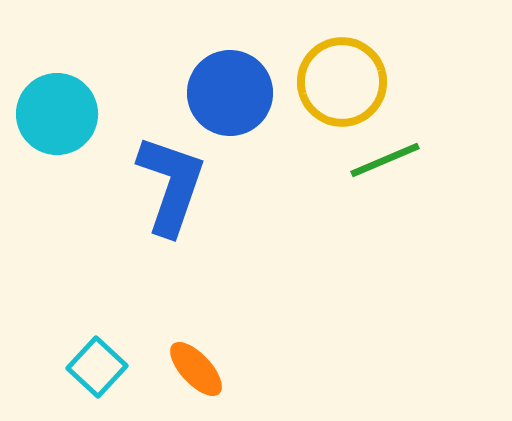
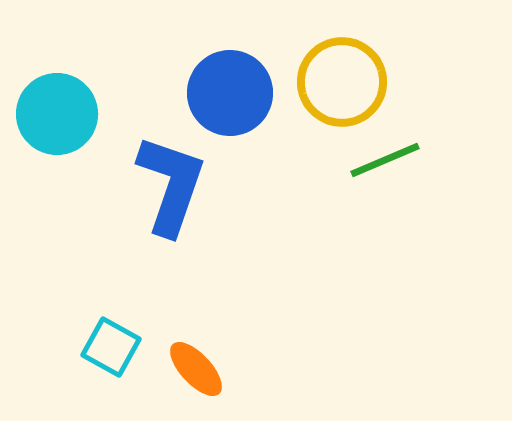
cyan square: moved 14 px right, 20 px up; rotated 14 degrees counterclockwise
